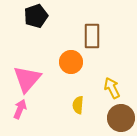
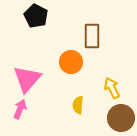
black pentagon: rotated 25 degrees counterclockwise
